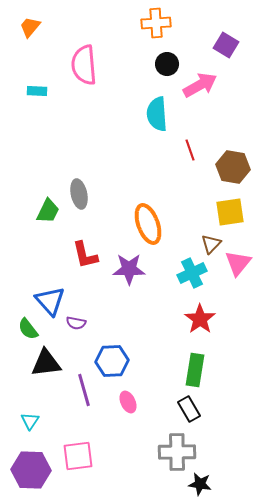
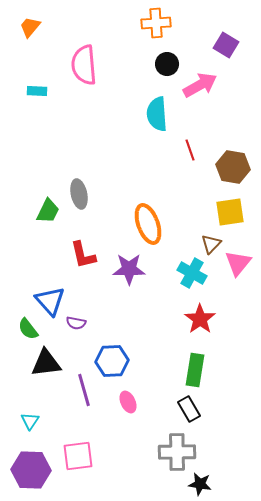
red L-shape: moved 2 px left
cyan cross: rotated 36 degrees counterclockwise
